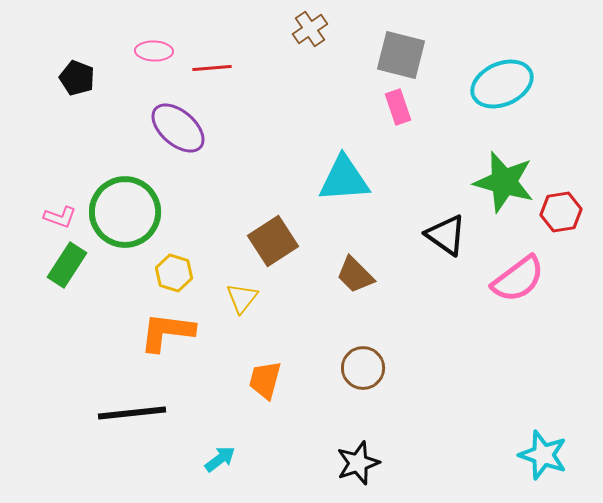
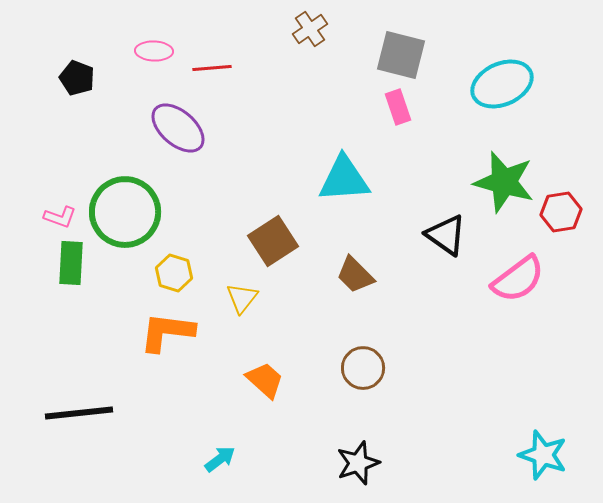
green rectangle: moved 4 px right, 2 px up; rotated 30 degrees counterclockwise
orange trapezoid: rotated 117 degrees clockwise
black line: moved 53 px left
